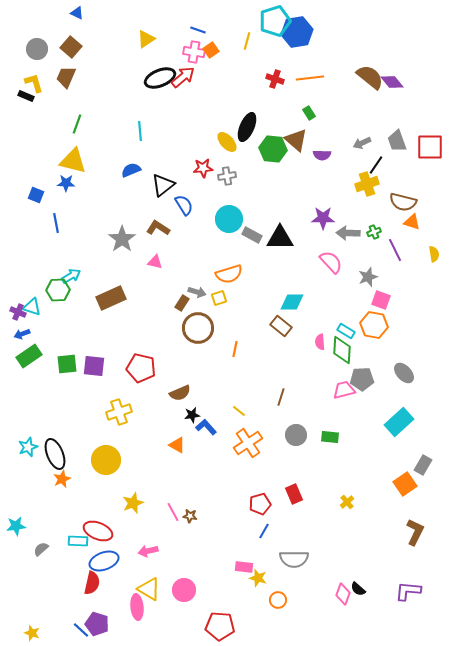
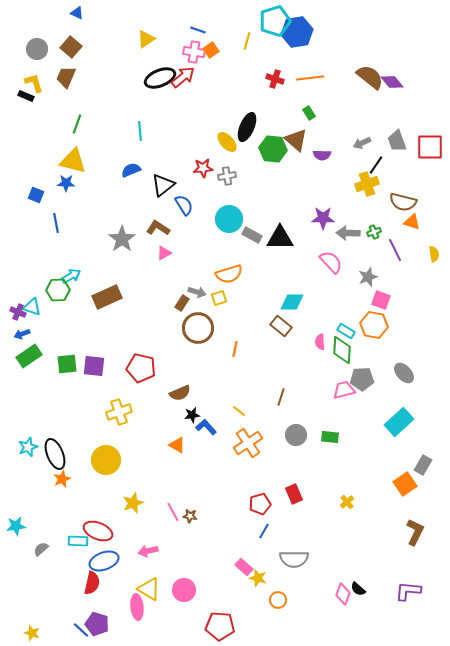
pink triangle at (155, 262): moved 9 px right, 9 px up; rotated 42 degrees counterclockwise
brown rectangle at (111, 298): moved 4 px left, 1 px up
pink rectangle at (244, 567): rotated 36 degrees clockwise
